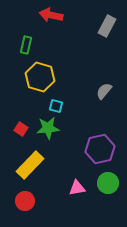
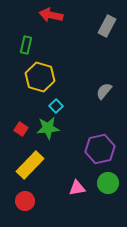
cyan square: rotated 32 degrees clockwise
